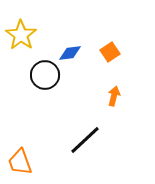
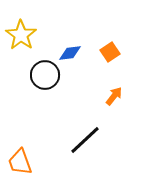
orange arrow: rotated 24 degrees clockwise
